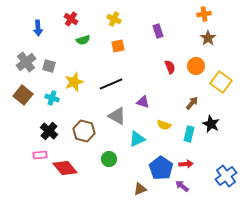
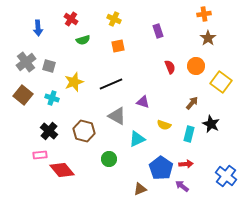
red diamond: moved 3 px left, 2 px down
blue cross: rotated 15 degrees counterclockwise
